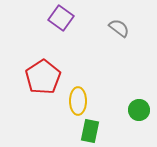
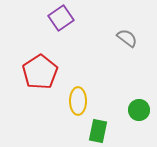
purple square: rotated 20 degrees clockwise
gray semicircle: moved 8 px right, 10 px down
red pentagon: moved 3 px left, 5 px up
green rectangle: moved 8 px right
